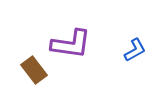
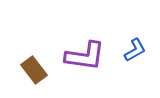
purple L-shape: moved 14 px right, 12 px down
